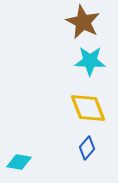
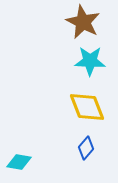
yellow diamond: moved 1 px left, 1 px up
blue diamond: moved 1 px left
